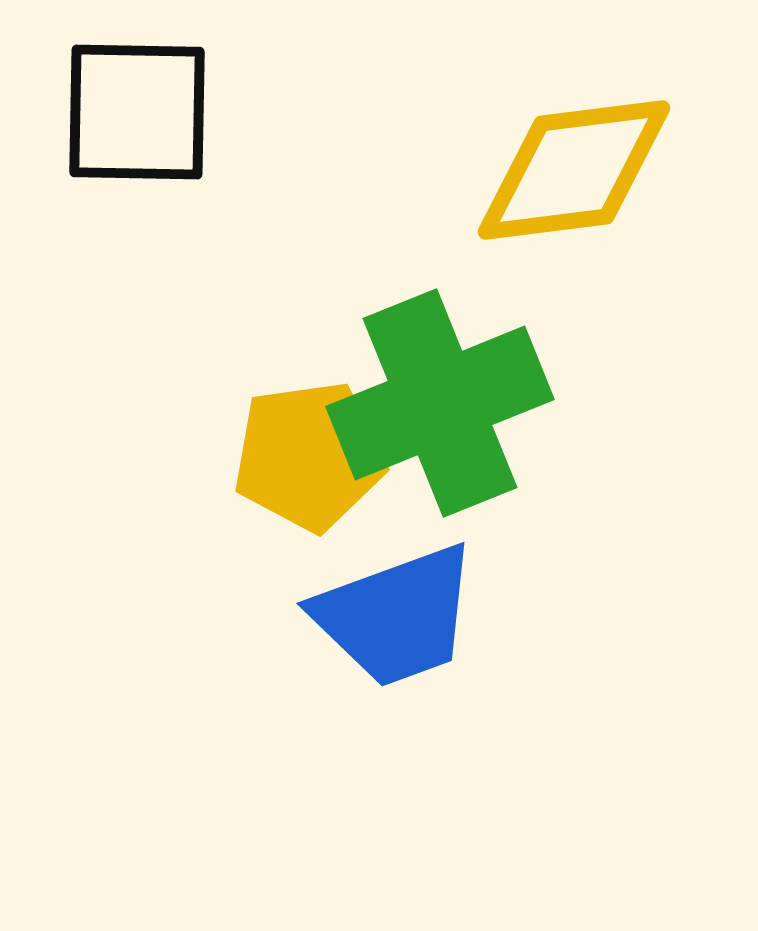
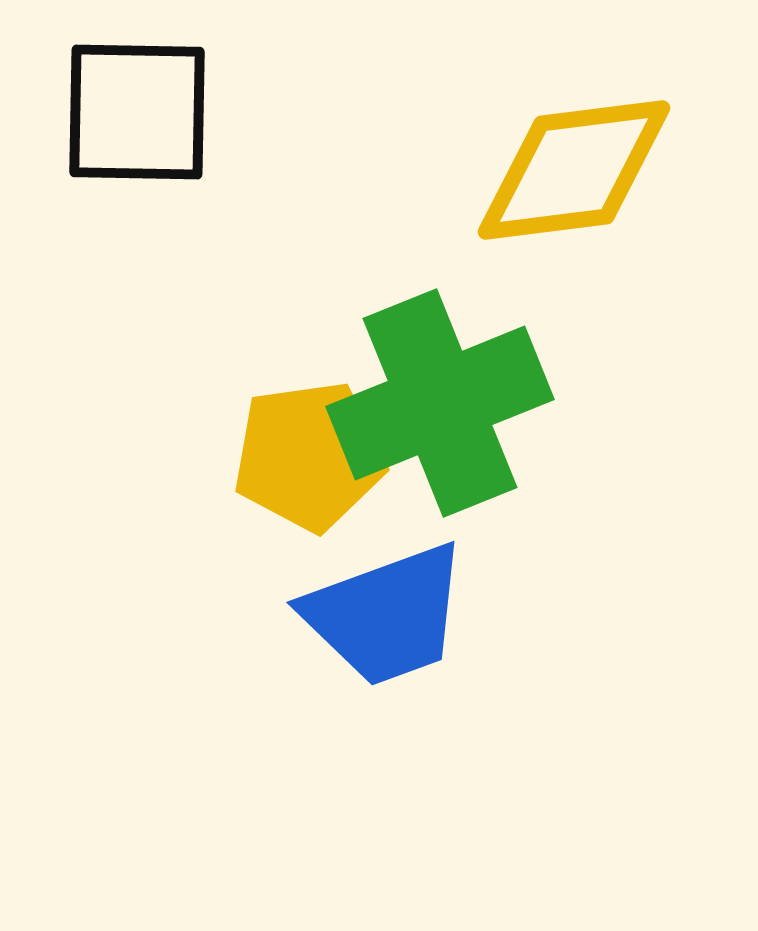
blue trapezoid: moved 10 px left, 1 px up
